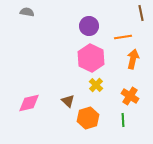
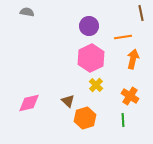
pink hexagon: rotated 8 degrees clockwise
orange hexagon: moved 3 px left
